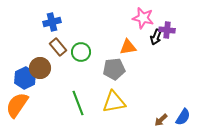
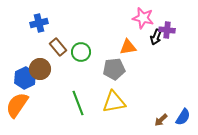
blue cross: moved 13 px left, 1 px down
brown circle: moved 1 px down
